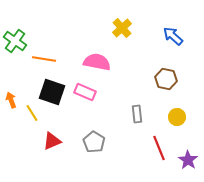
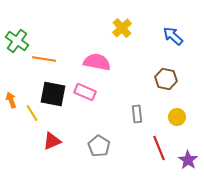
green cross: moved 2 px right
black square: moved 1 px right, 2 px down; rotated 8 degrees counterclockwise
gray pentagon: moved 5 px right, 4 px down
